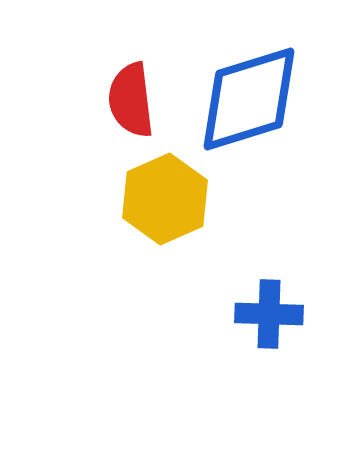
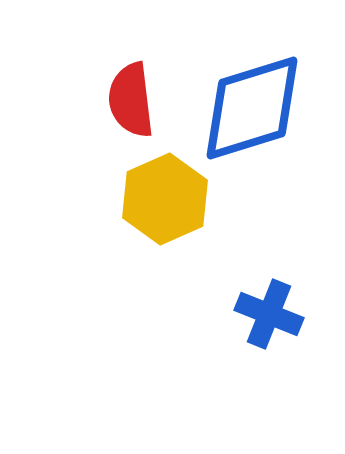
blue diamond: moved 3 px right, 9 px down
blue cross: rotated 20 degrees clockwise
